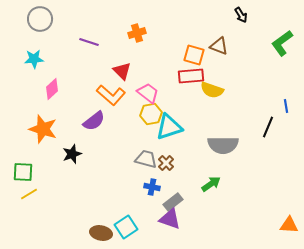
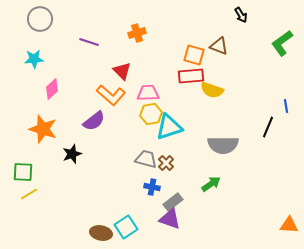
pink trapezoid: rotated 40 degrees counterclockwise
